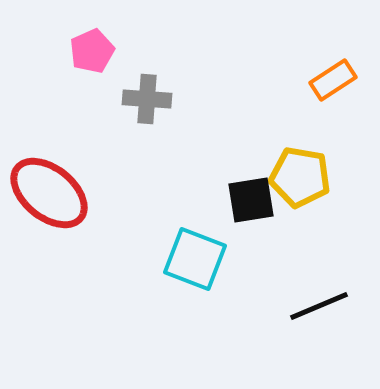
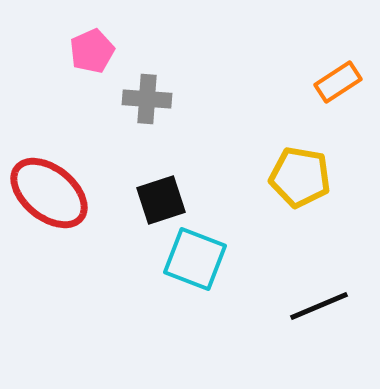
orange rectangle: moved 5 px right, 2 px down
black square: moved 90 px left; rotated 9 degrees counterclockwise
